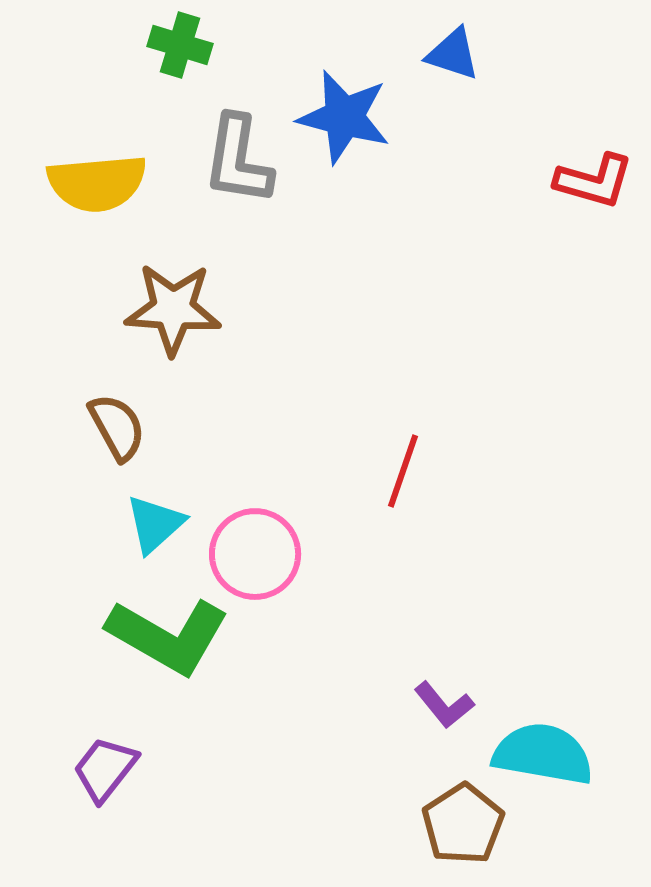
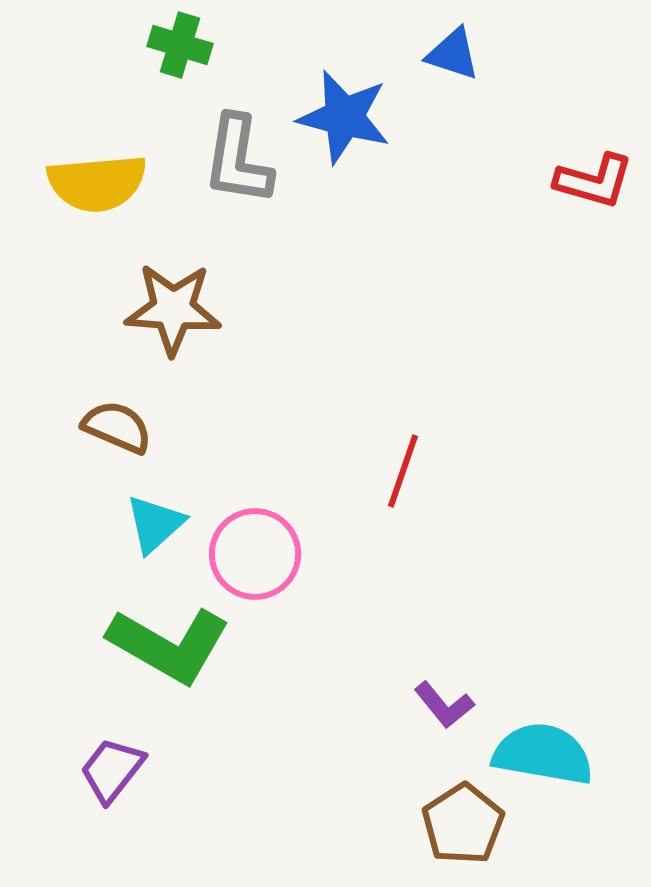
brown semicircle: rotated 38 degrees counterclockwise
green L-shape: moved 1 px right, 9 px down
purple trapezoid: moved 7 px right, 1 px down
